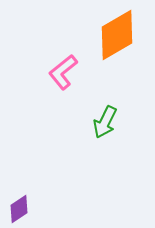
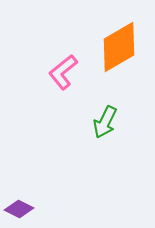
orange diamond: moved 2 px right, 12 px down
purple diamond: rotated 60 degrees clockwise
